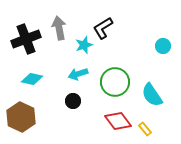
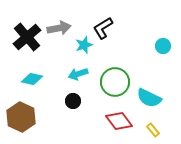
gray arrow: rotated 90 degrees clockwise
black cross: moved 1 px right, 2 px up; rotated 20 degrees counterclockwise
cyan semicircle: moved 3 px left, 3 px down; rotated 30 degrees counterclockwise
red diamond: moved 1 px right
yellow rectangle: moved 8 px right, 1 px down
